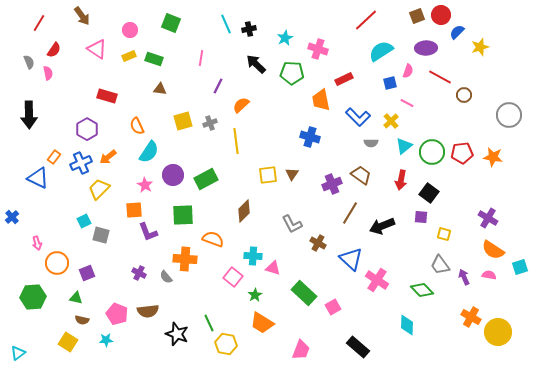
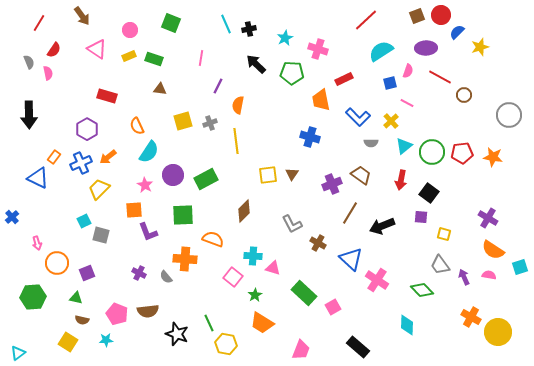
orange semicircle at (241, 105): moved 3 px left; rotated 36 degrees counterclockwise
